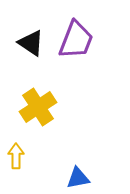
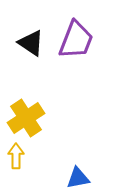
yellow cross: moved 12 px left, 11 px down
